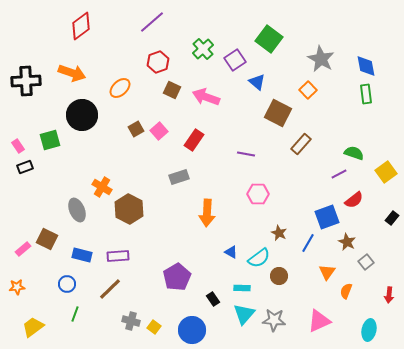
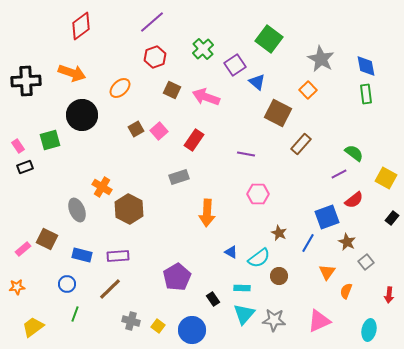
purple square at (235, 60): moved 5 px down
red hexagon at (158, 62): moved 3 px left, 5 px up
green semicircle at (354, 153): rotated 18 degrees clockwise
yellow square at (386, 172): moved 6 px down; rotated 25 degrees counterclockwise
yellow square at (154, 327): moved 4 px right, 1 px up
